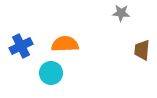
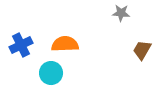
blue cross: moved 1 px up
brown trapezoid: rotated 25 degrees clockwise
